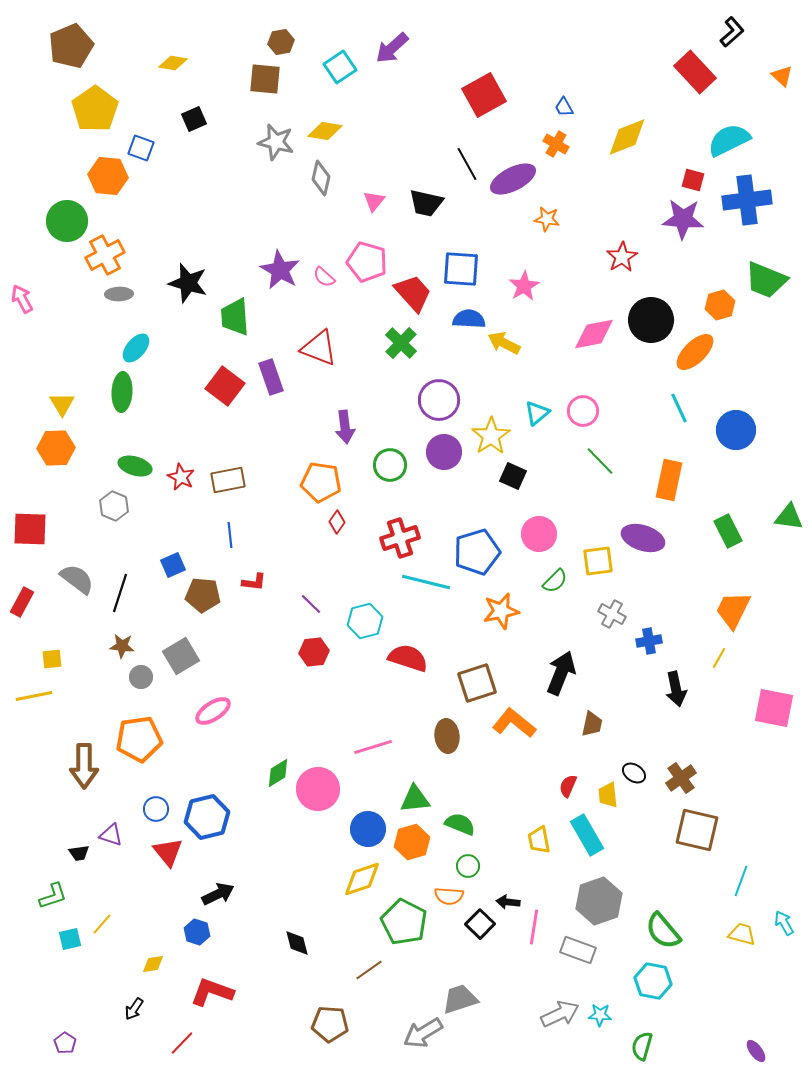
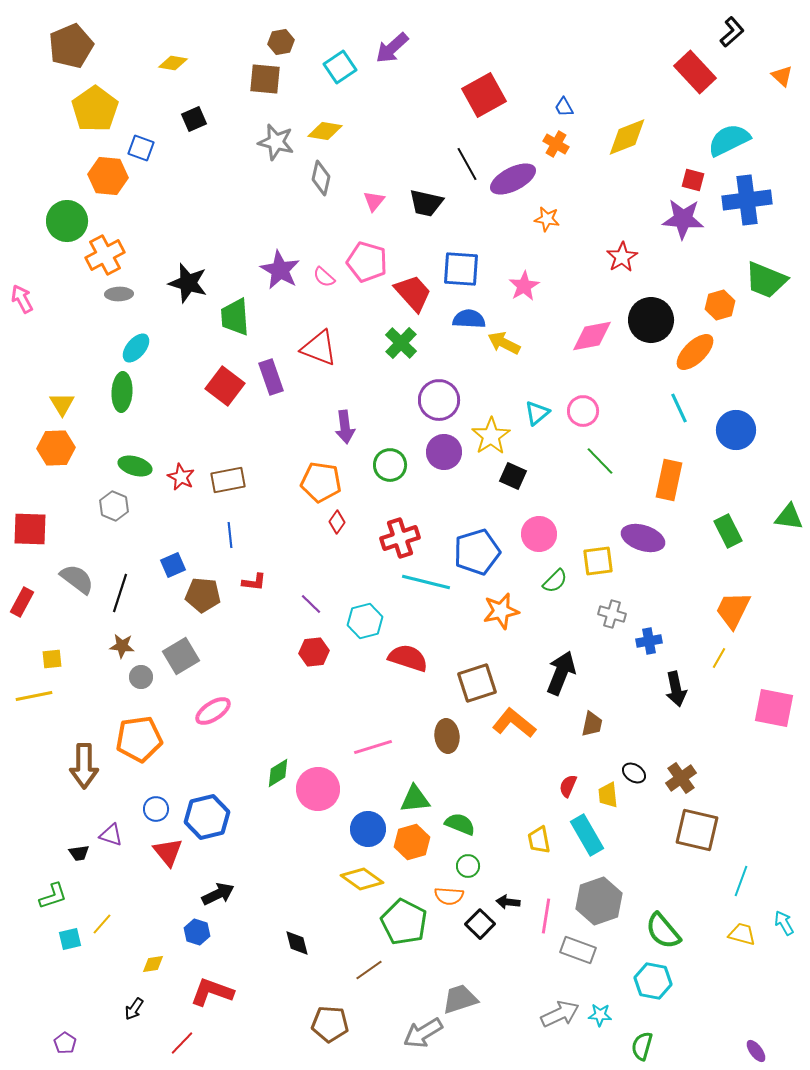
pink diamond at (594, 334): moved 2 px left, 2 px down
gray cross at (612, 614): rotated 12 degrees counterclockwise
yellow diamond at (362, 879): rotated 54 degrees clockwise
pink line at (534, 927): moved 12 px right, 11 px up
